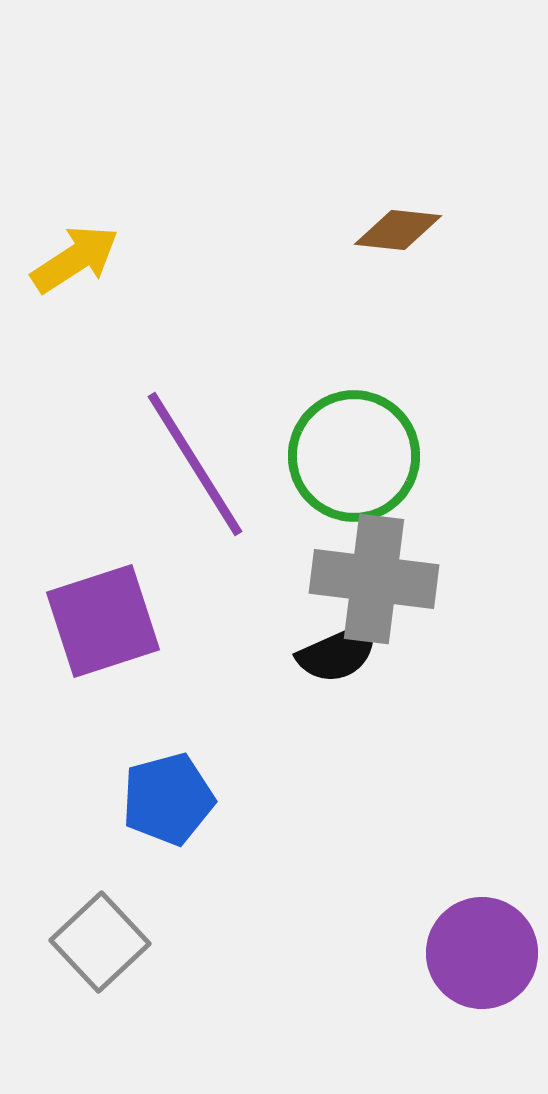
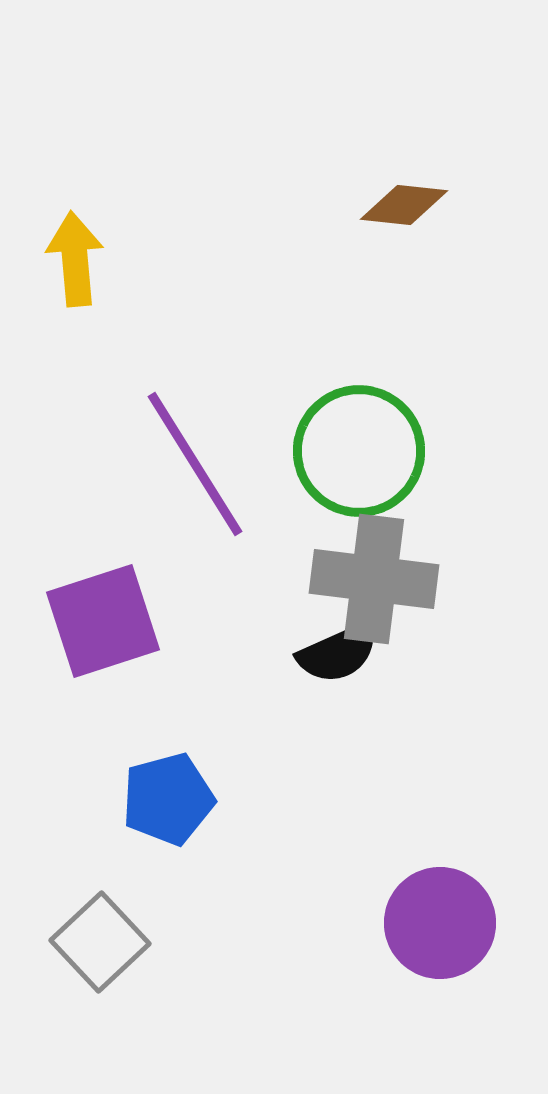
brown diamond: moved 6 px right, 25 px up
yellow arrow: rotated 62 degrees counterclockwise
green circle: moved 5 px right, 5 px up
purple circle: moved 42 px left, 30 px up
